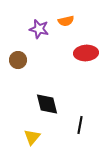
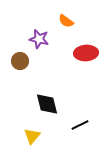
orange semicircle: rotated 49 degrees clockwise
purple star: moved 10 px down
brown circle: moved 2 px right, 1 px down
black line: rotated 54 degrees clockwise
yellow triangle: moved 1 px up
